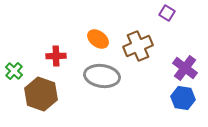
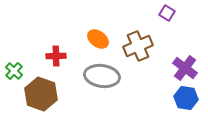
blue hexagon: moved 3 px right
